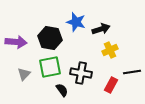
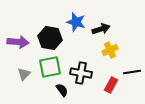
purple arrow: moved 2 px right
